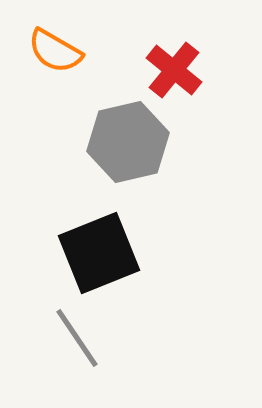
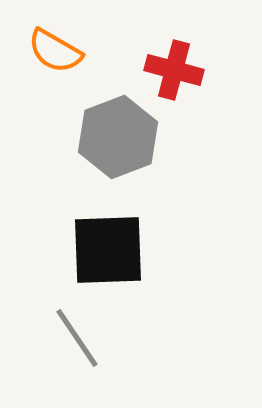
red cross: rotated 24 degrees counterclockwise
gray hexagon: moved 10 px left, 5 px up; rotated 8 degrees counterclockwise
black square: moved 9 px right, 3 px up; rotated 20 degrees clockwise
